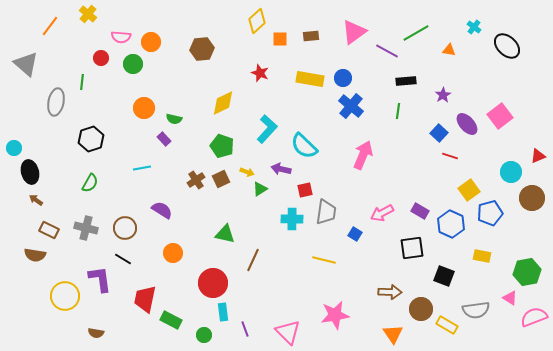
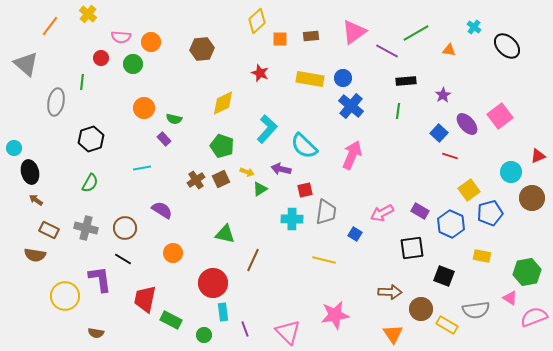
pink arrow at (363, 155): moved 11 px left
